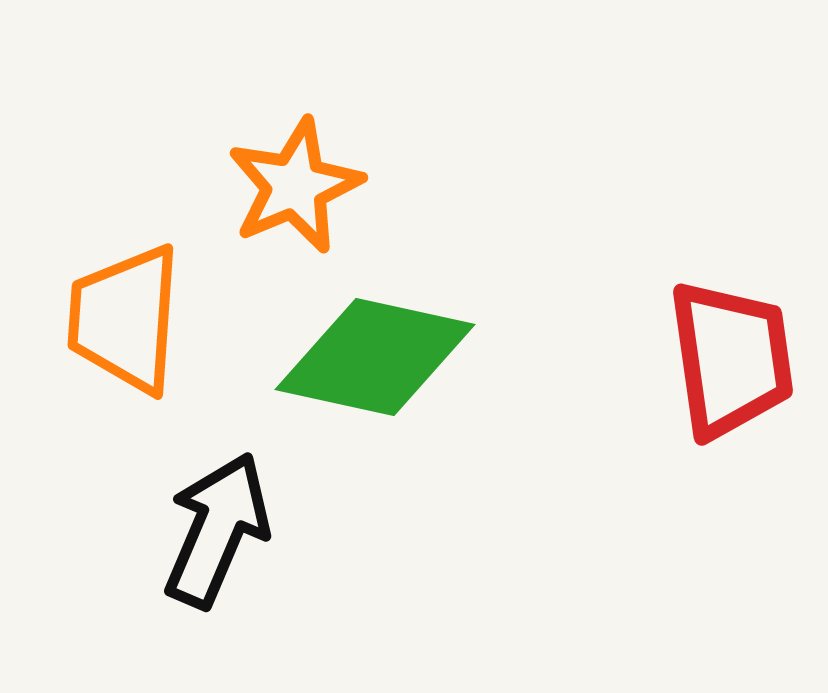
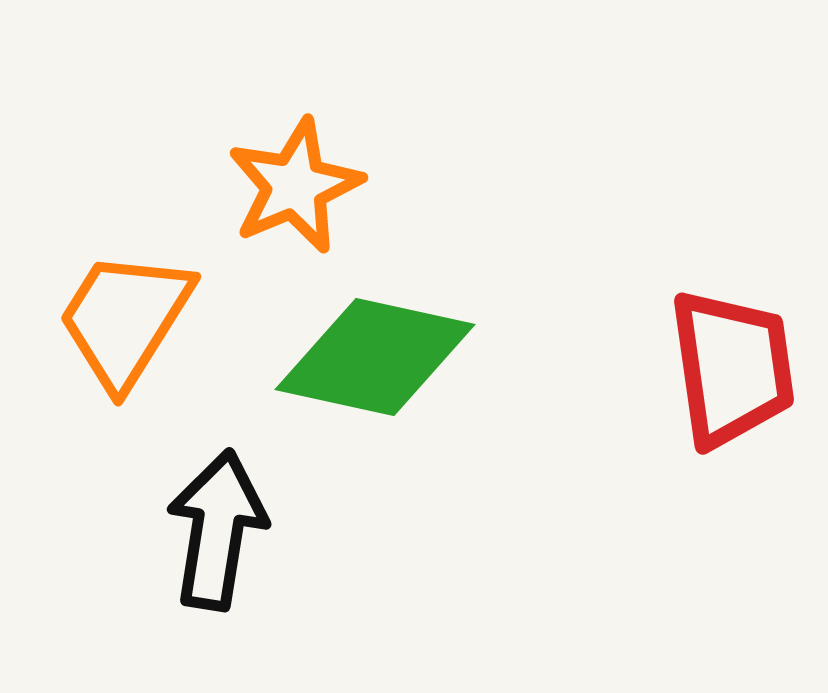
orange trapezoid: rotated 28 degrees clockwise
red trapezoid: moved 1 px right, 9 px down
black arrow: rotated 14 degrees counterclockwise
